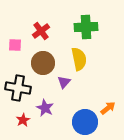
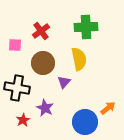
black cross: moved 1 px left
